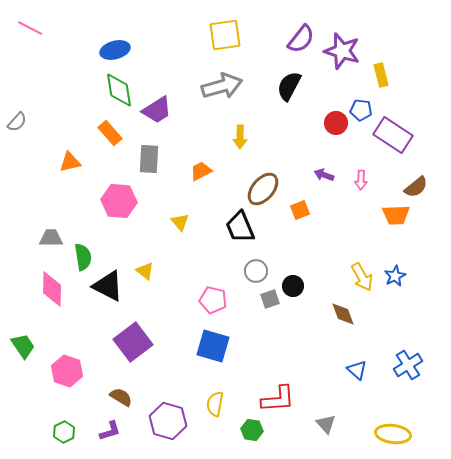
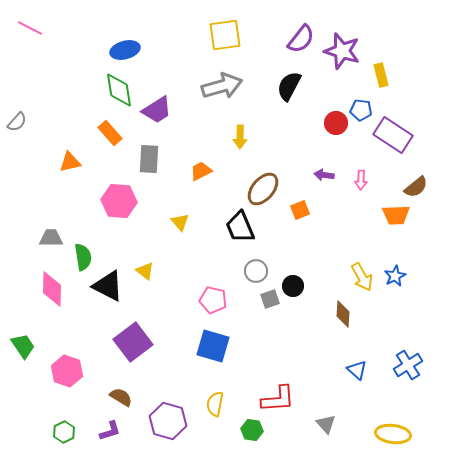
blue ellipse at (115, 50): moved 10 px right
purple arrow at (324, 175): rotated 12 degrees counterclockwise
brown diamond at (343, 314): rotated 24 degrees clockwise
